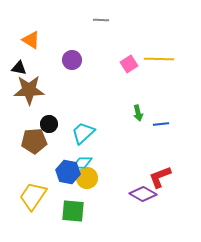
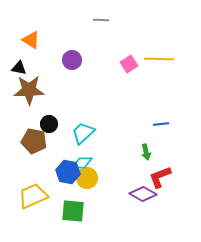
green arrow: moved 8 px right, 39 px down
brown pentagon: rotated 15 degrees clockwise
yellow trapezoid: rotated 32 degrees clockwise
